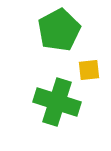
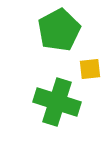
yellow square: moved 1 px right, 1 px up
